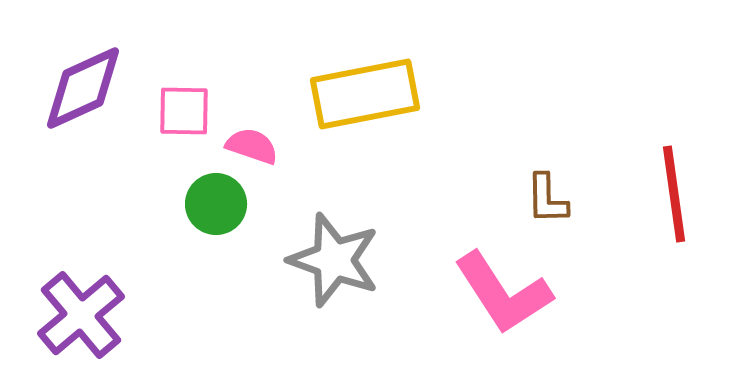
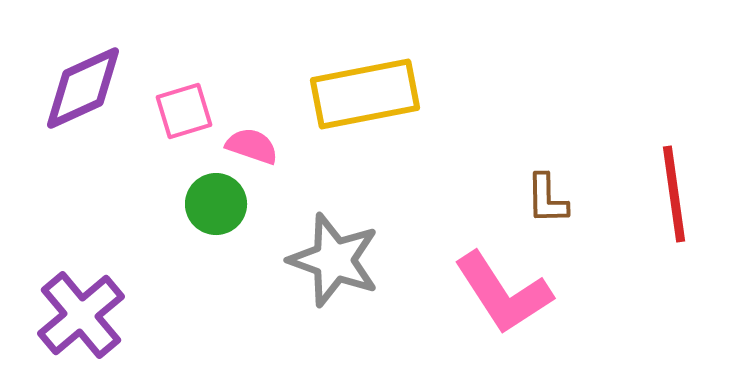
pink square: rotated 18 degrees counterclockwise
